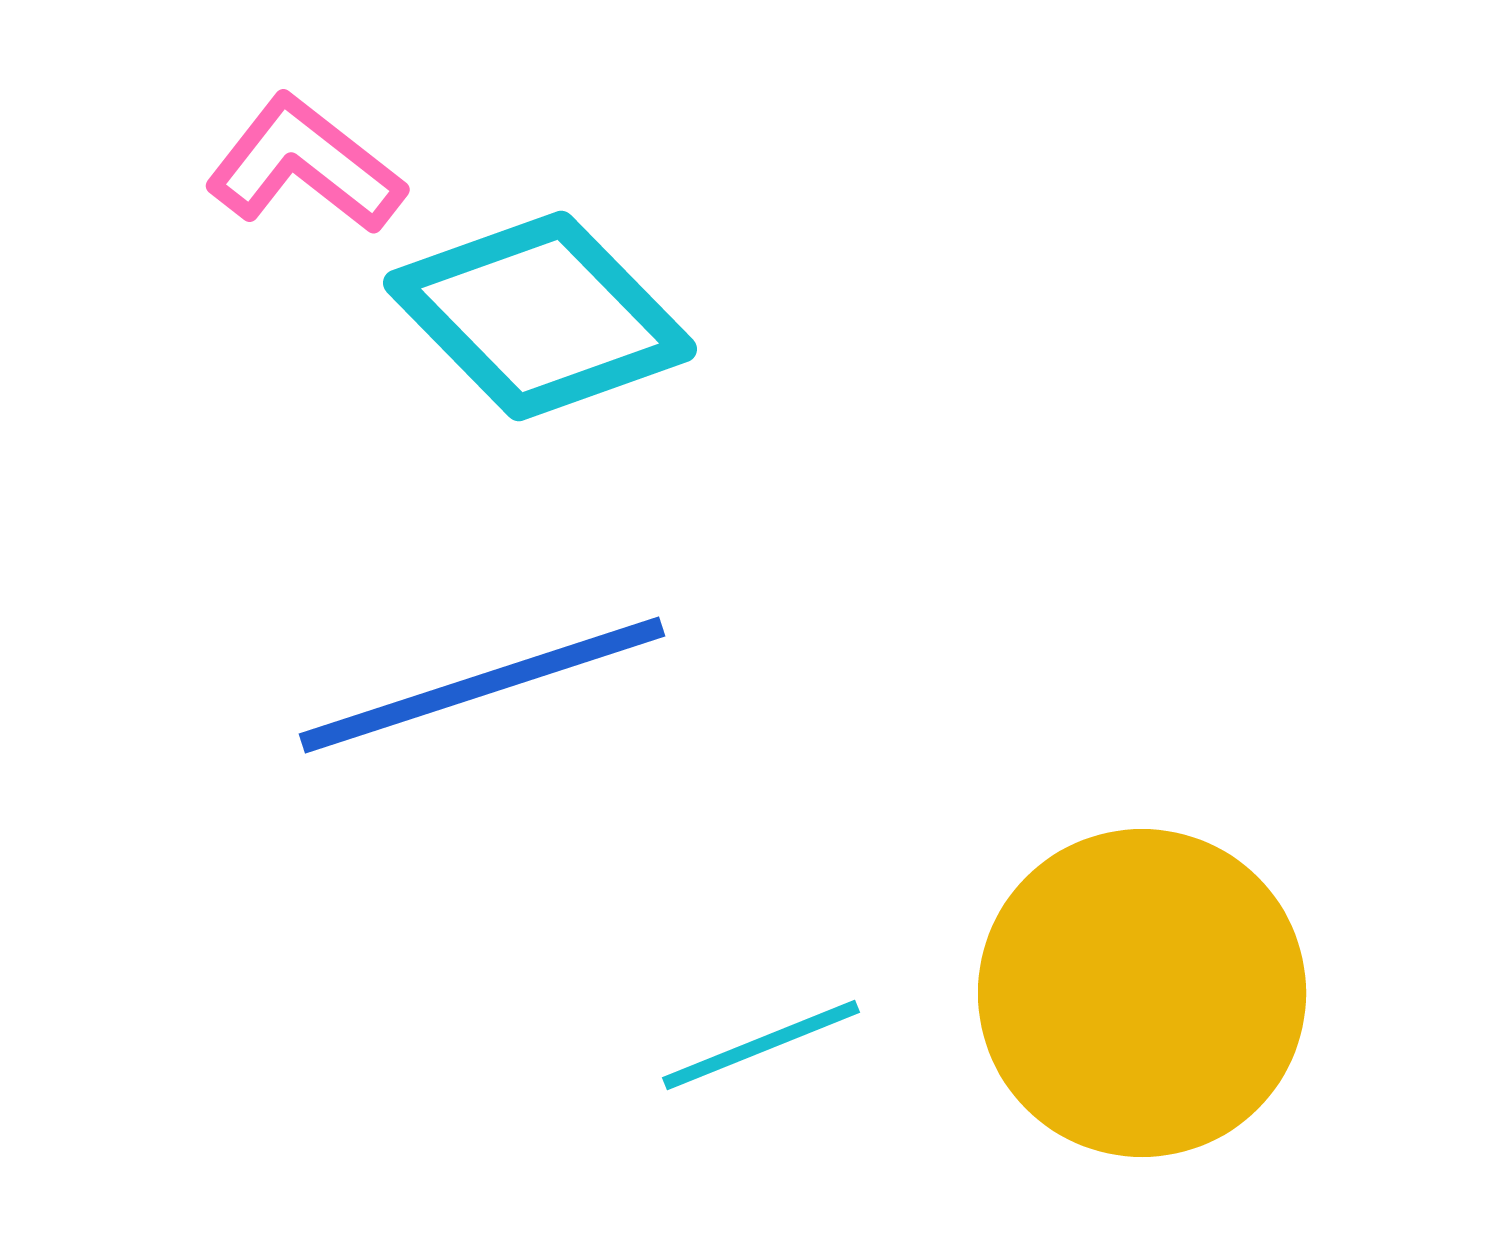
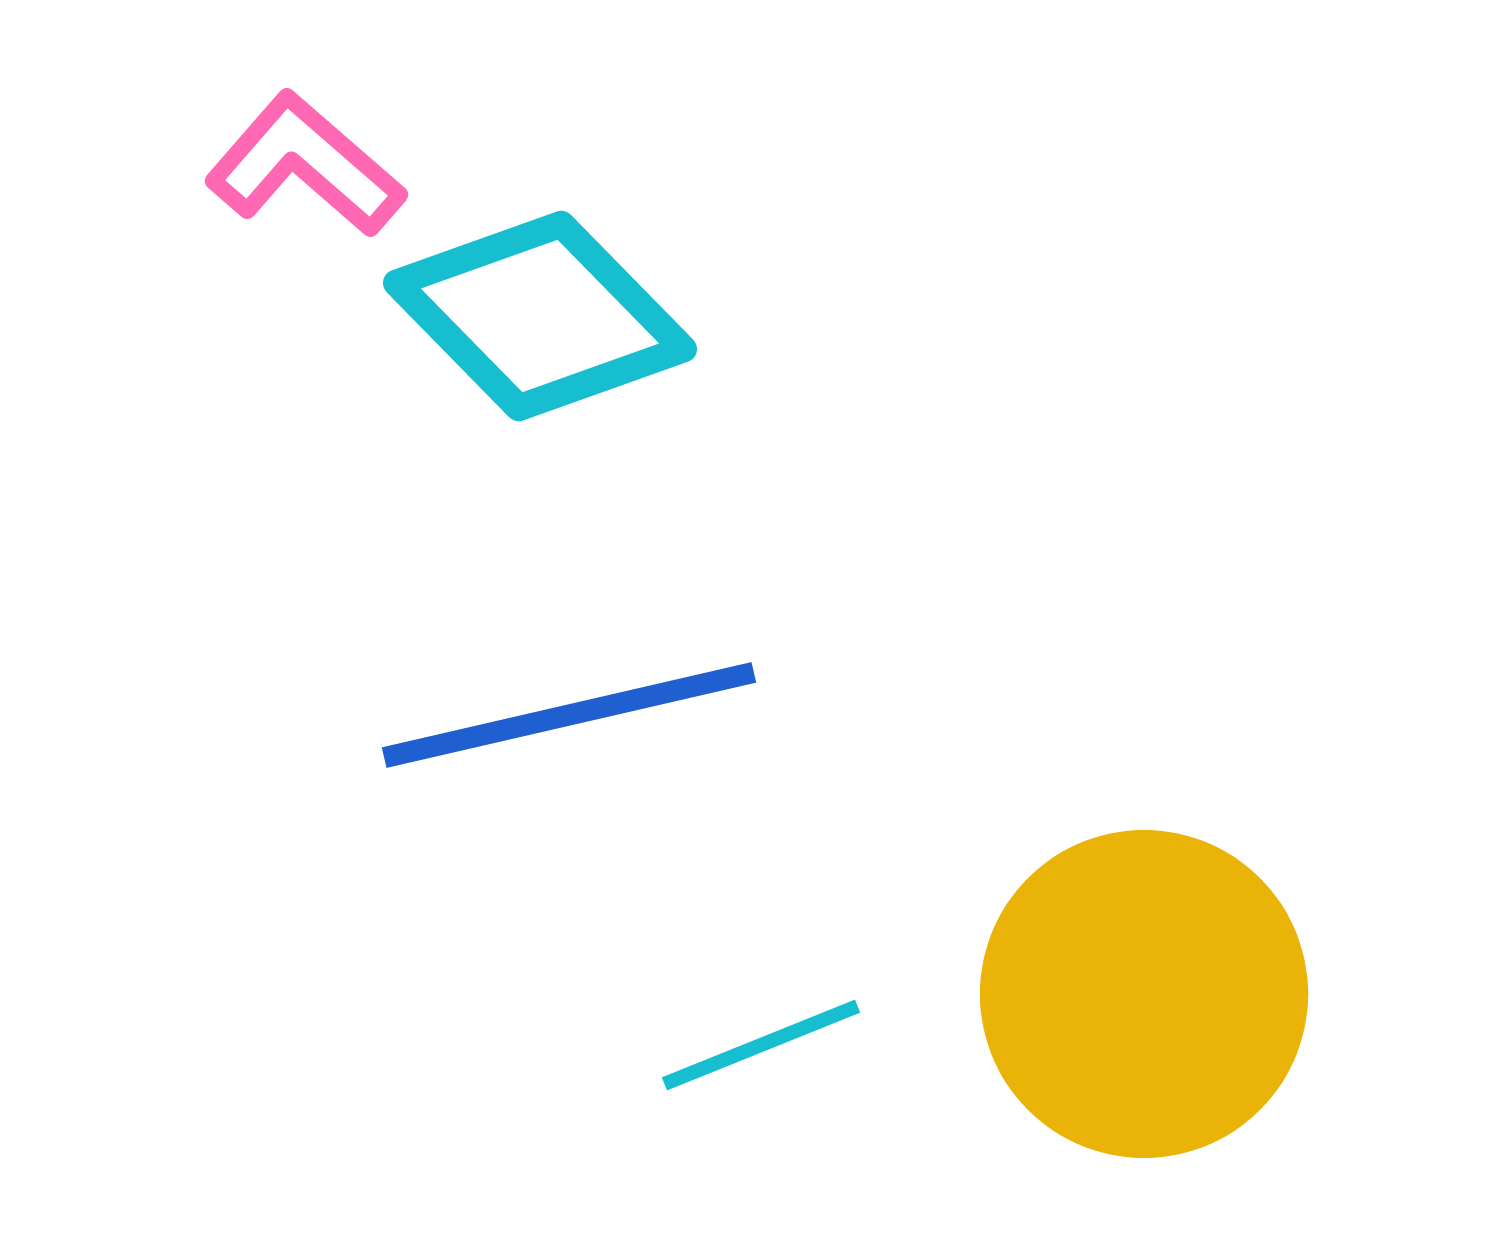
pink L-shape: rotated 3 degrees clockwise
blue line: moved 87 px right, 30 px down; rotated 5 degrees clockwise
yellow circle: moved 2 px right, 1 px down
